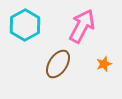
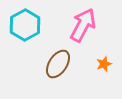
pink arrow: moved 1 px right, 1 px up
